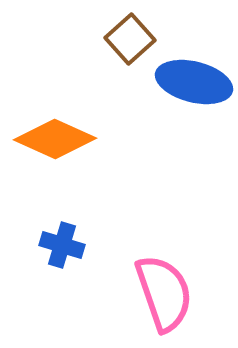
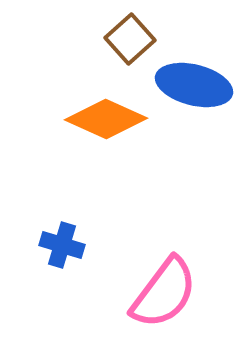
blue ellipse: moved 3 px down
orange diamond: moved 51 px right, 20 px up
pink semicircle: rotated 56 degrees clockwise
